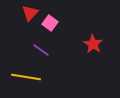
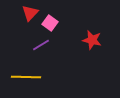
red star: moved 1 px left, 4 px up; rotated 18 degrees counterclockwise
purple line: moved 5 px up; rotated 66 degrees counterclockwise
yellow line: rotated 8 degrees counterclockwise
